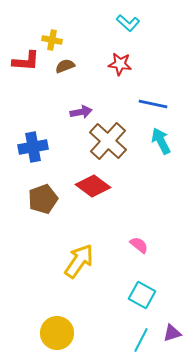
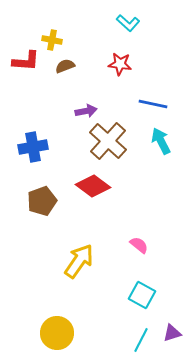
purple arrow: moved 5 px right, 1 px up
brown pentagon: moved 1 px left, 2 px down
